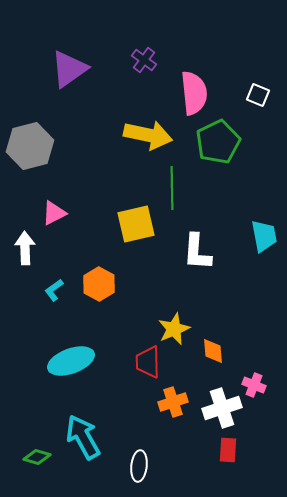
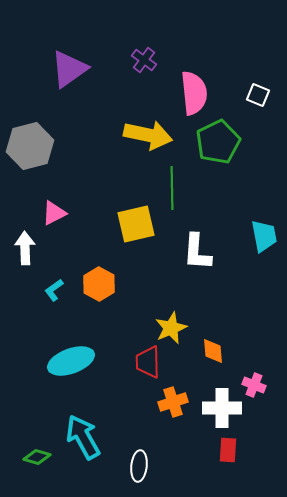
yellow star: moved 3 px left, 1 px up
white cross: rotated 18 degrees clockwise
